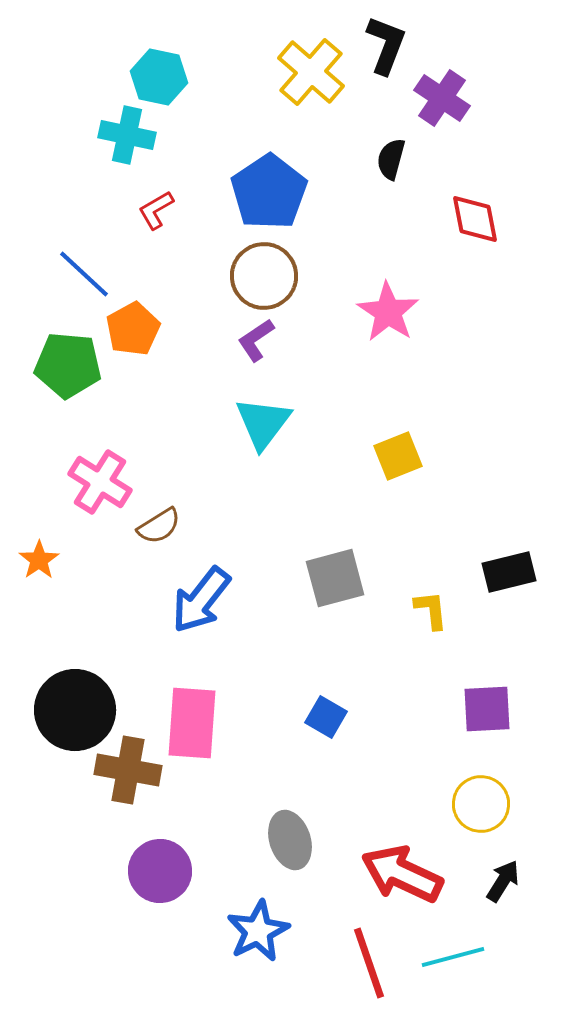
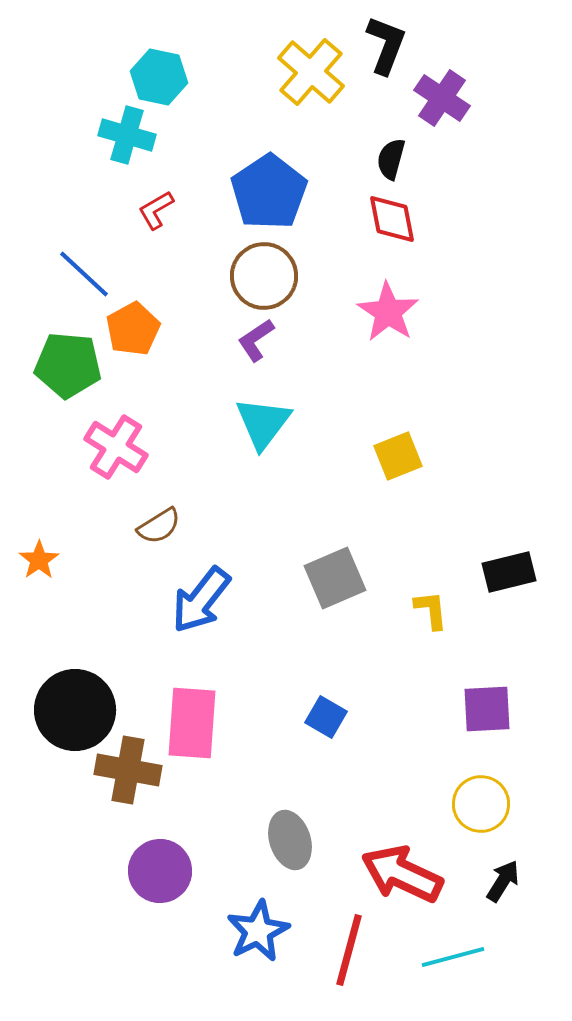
cyan cross: rotated 4 degrees clockwise
red diamond: moved 83 px left
pink cross: moved 16 px right, 35 px up
gray square: rotated 8 degrees counterclockwise
red line: moved 20 px left, 13 px up; rotated 34 degrees clockwise
